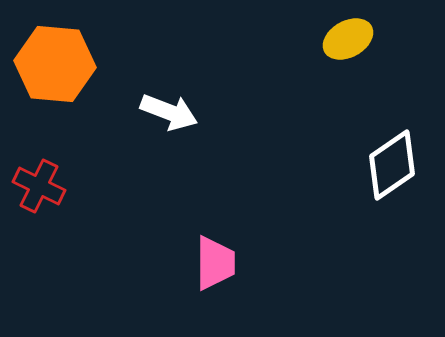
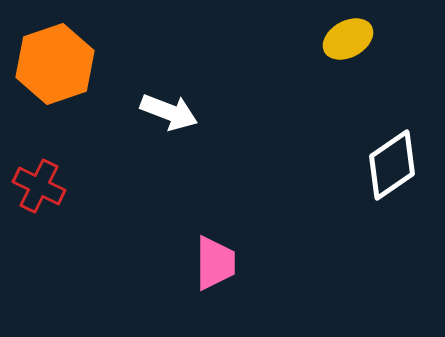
orange hexagon: rotated 24 degrees counterclockwise
